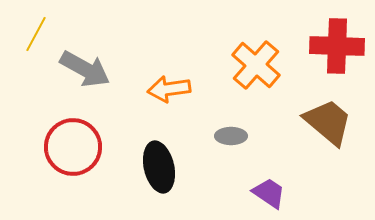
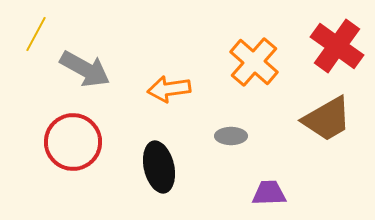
red cross: rotated 34 degrees clockwise
orange cross: moved 2 px left, 3 px up
brown trapezoid: moved 1 px left, 3 px up; rotated 110 degrees clockwise
red circle: moved 5 px up
purple trapezoid: rotated 36 degrees counterclockwise
